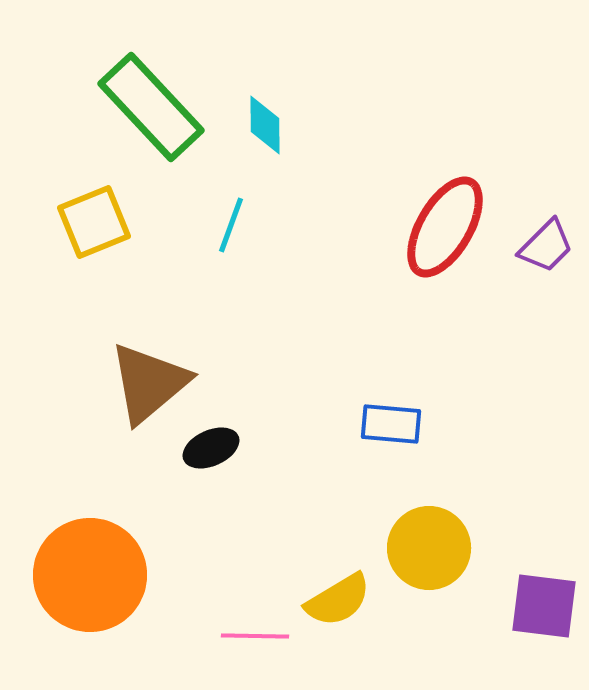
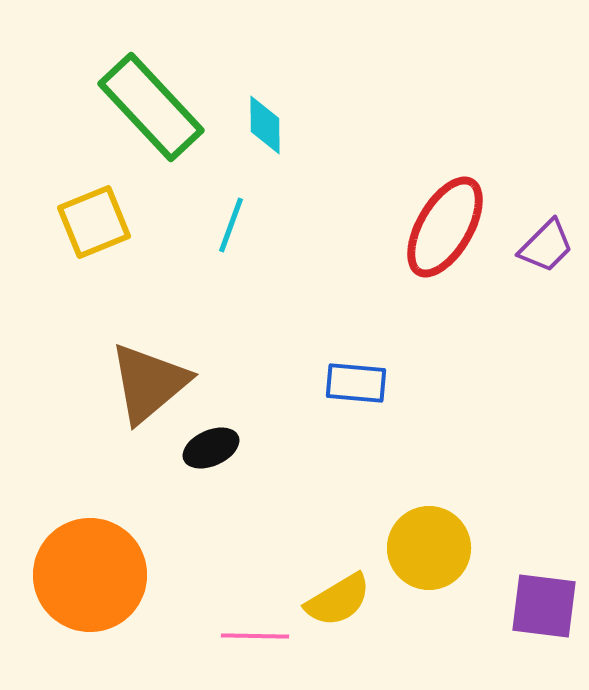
blue rectangle: moved 35 px left, 41 px up
